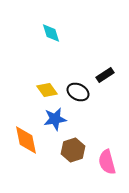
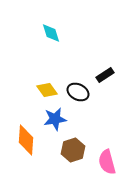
orange diamond: rotated 16 degrees clockwise
